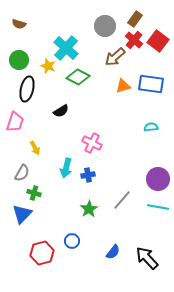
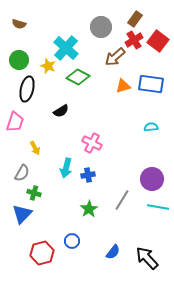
gray circle: moved 4 px left, 1 px down
red cross: rotated 18 degrees clockwise
purple circle: moved 6 px left
gray line: rotated 10 degrees counterclockwise
